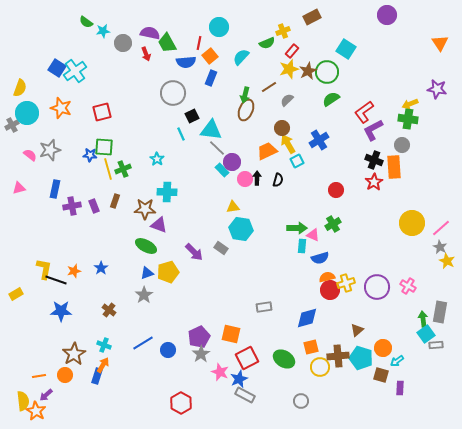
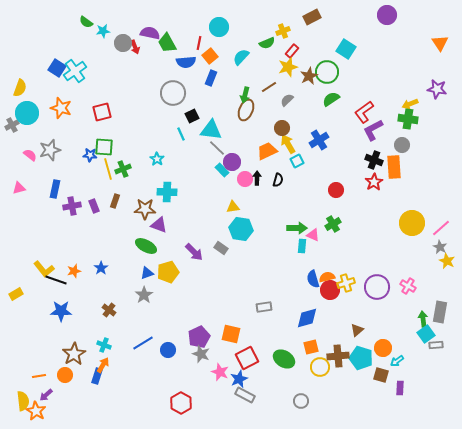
red arrow at (146, 54): moved 11 px left, 7 px up
yellow star at (289, 69): moved 1 px left, 2 px up
brown star at (308, 71): moved 1 px right, 5 px down
blue semicircle at (320, 258): moved 7 px left, 21 px down; rotated 90 degrees clockwise
yellow L-shape at (44, 269): rotated 130 degrees clockwise
gray star at (201, 354): rotated 18 degrees counterclockwise
